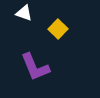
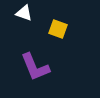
yellow square: rotated 24 degrees counterclockwise
